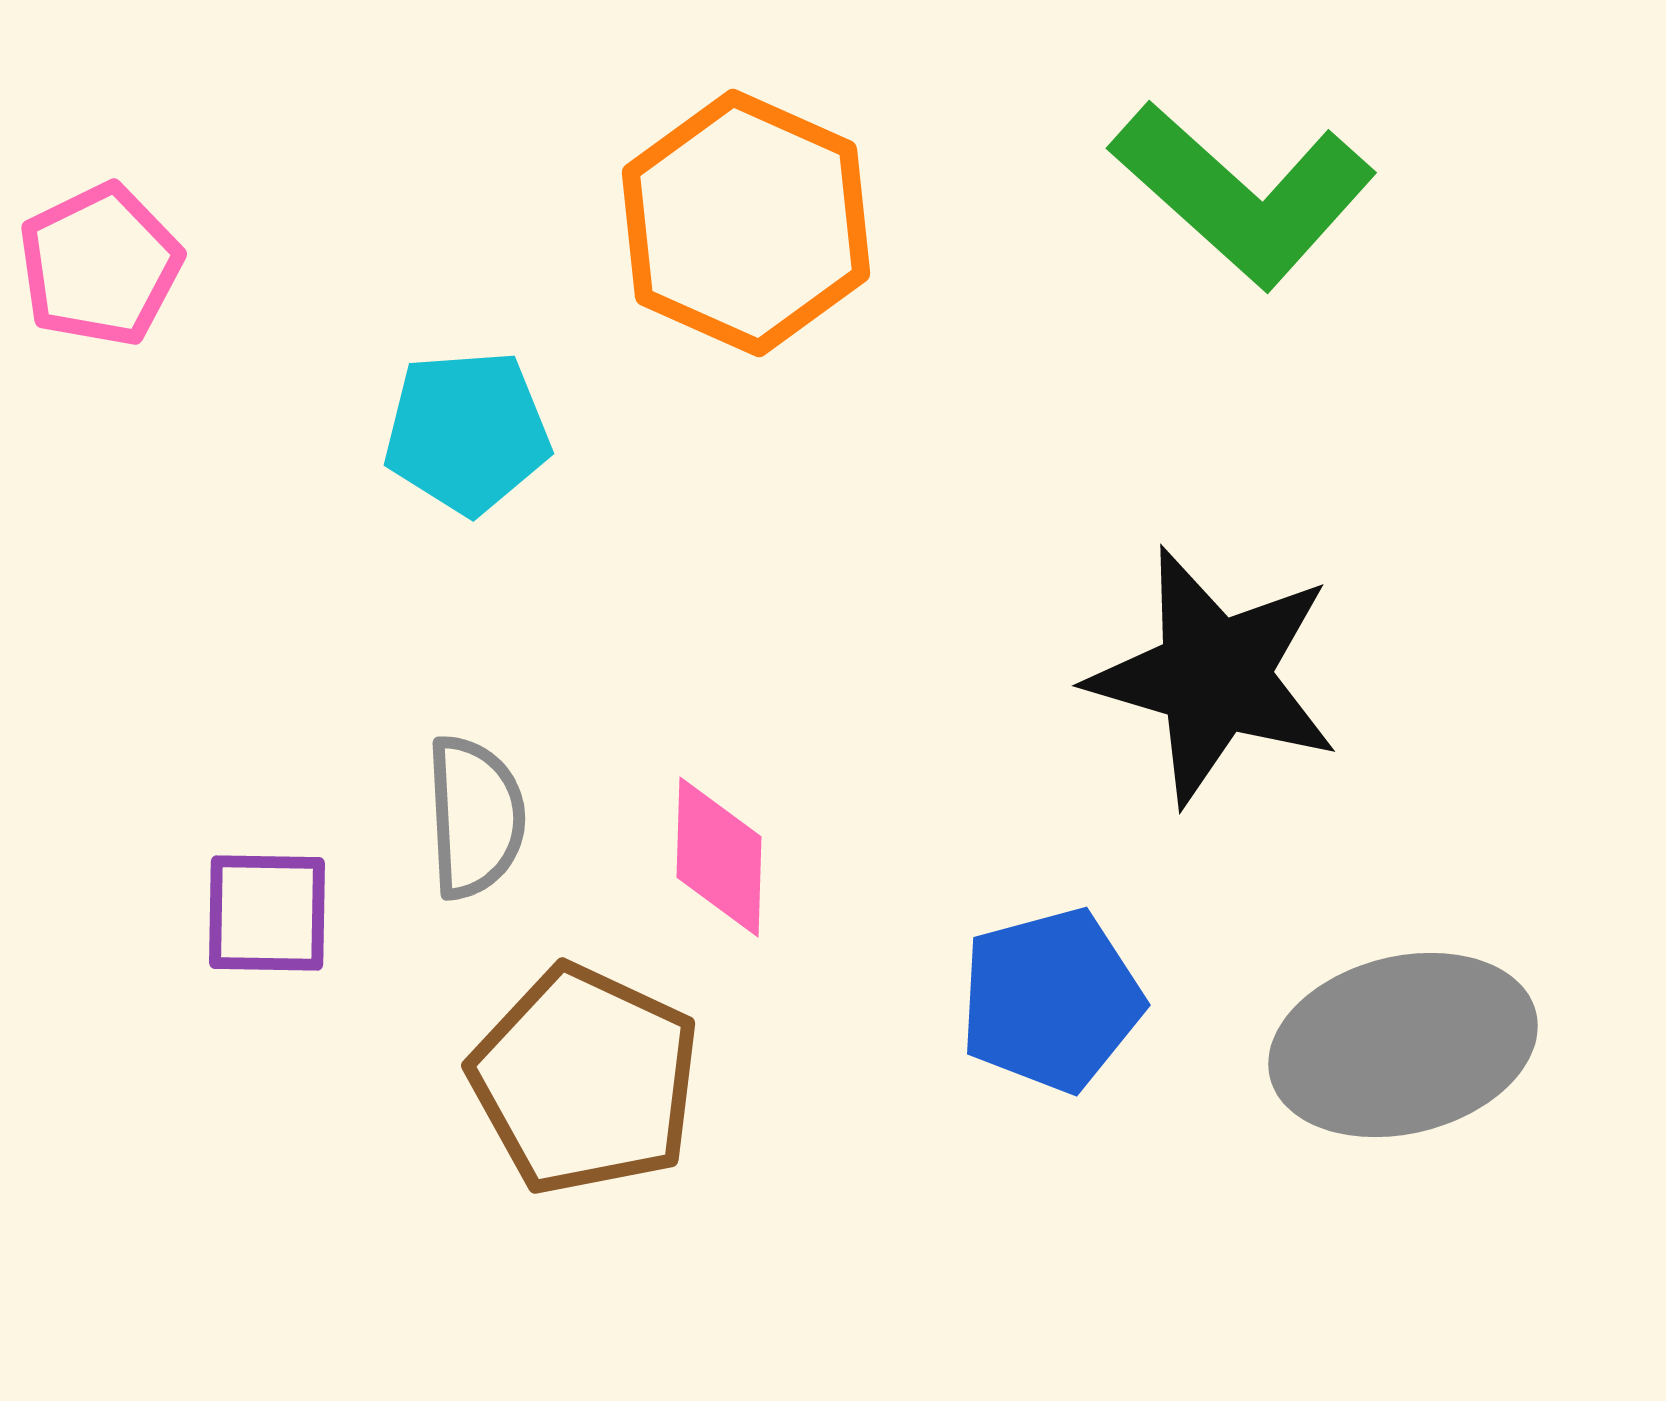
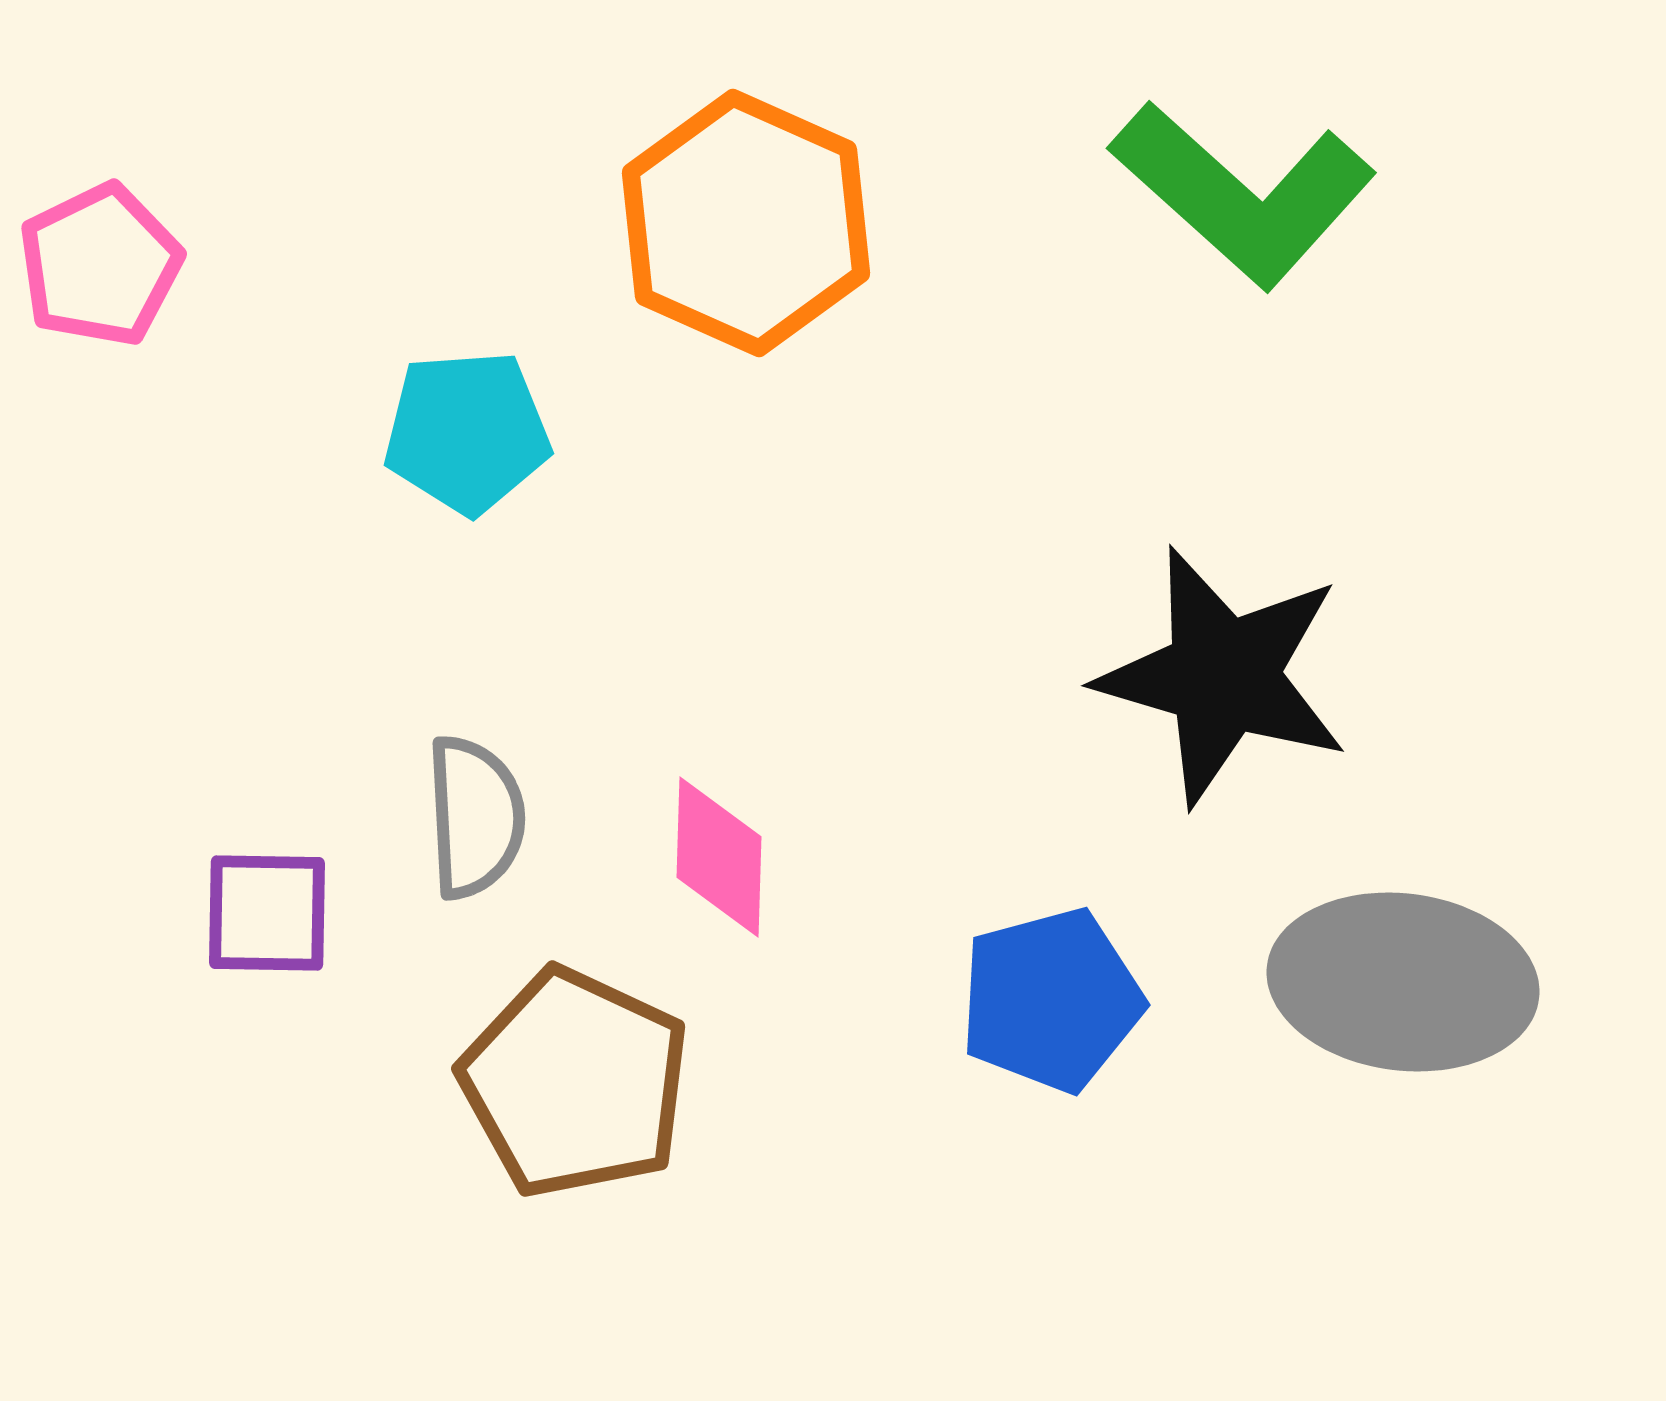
black star: moved 9 px right
gray ellipse: moved 63 px up; rotated 21 degrees clockwise
brown pentagon: moved 10 px left, 3 px down
